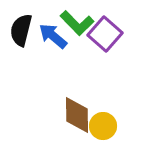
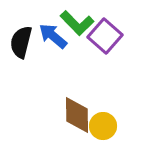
black semicircle: moved 12 px down
purple square: moved 2 px down
